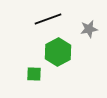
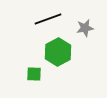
gray star: moved 4 px left, 1 px up
